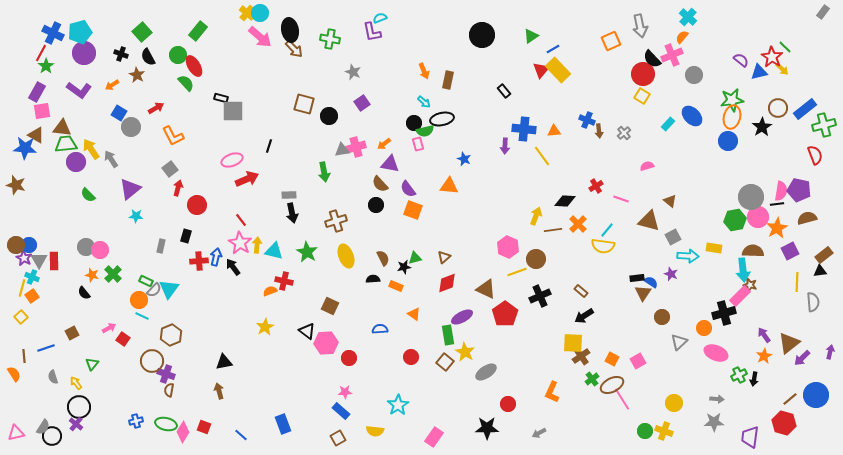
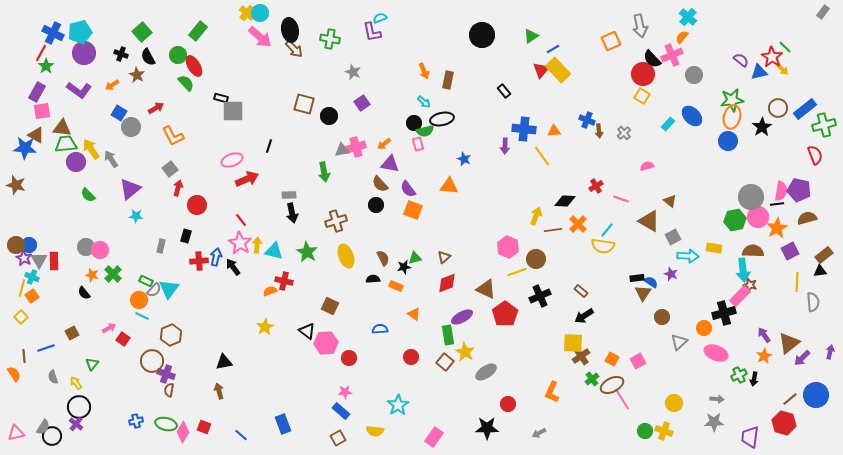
brown triangle at (649, 221): rotated 15 degrees clockwise
